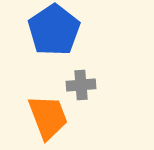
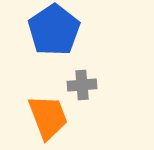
gray cross: moved 1 px right
